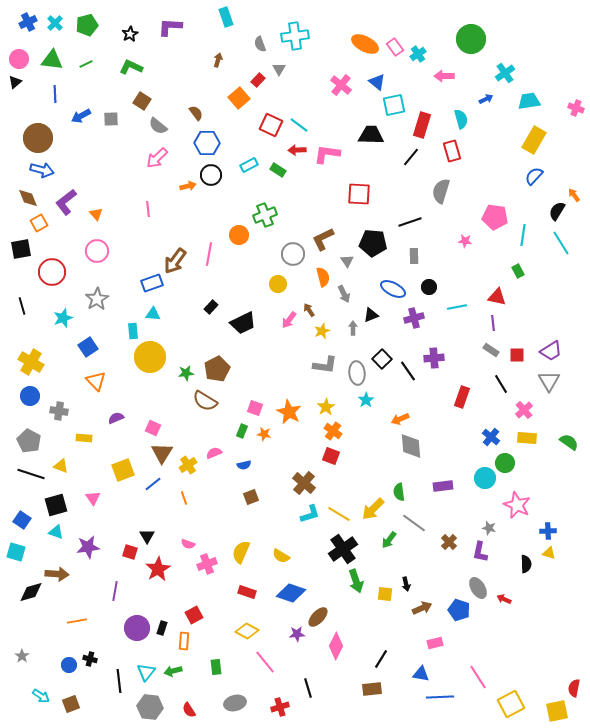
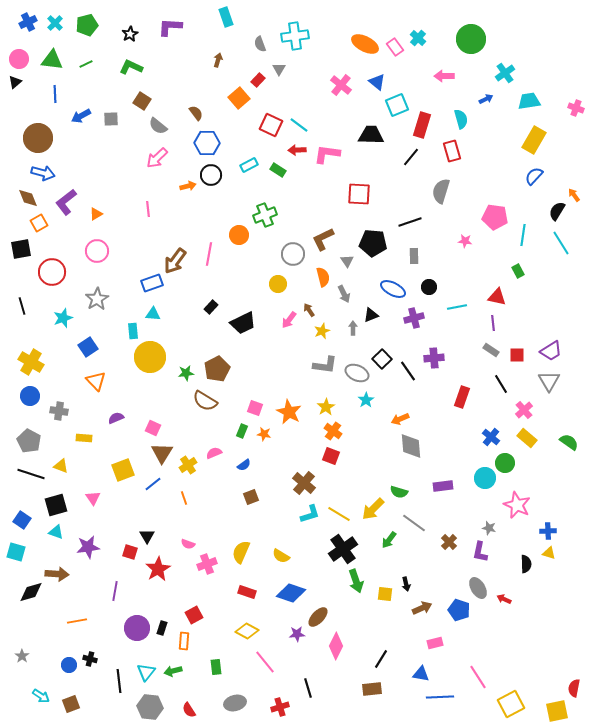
cyan cross at (418, 54): moved 16 px up; rotated 14 degrees counterclockwise
cyan square at (394, 105): moved 3 px right; rotated 10 degrees counterclockwise
blue arrow at (42, 170): moved 1 px right, 3 px down
orange triangle at (96, 214): rotated 40 degrees clockwise
gray ellipse at (357, 373): rotated 60 degrees counterclockwise
yellow rectangle at (527, 438): rotated 36 degrees clockwise
blue semicircle at (244, 465): rotated 24 degrees counterclockwise
green semicircle at (399, 492): rotated 66 degrees counterclockwise
